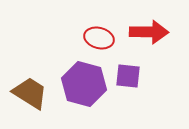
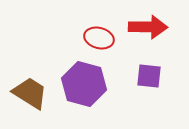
red arrow: moved 1 px left, 5 px up
purple square: moved 21 px right
